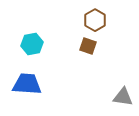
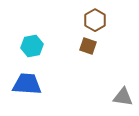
cyan hexagon: moved 2 px down
